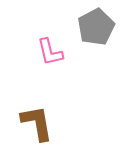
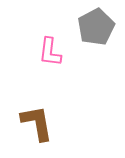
pink L-shape: rotated 20 degrees clockwise
